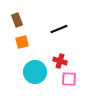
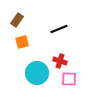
brown rectangle: rotated 56 degrees clockwise
cyan circle: moved 2 px right, 1 px down
